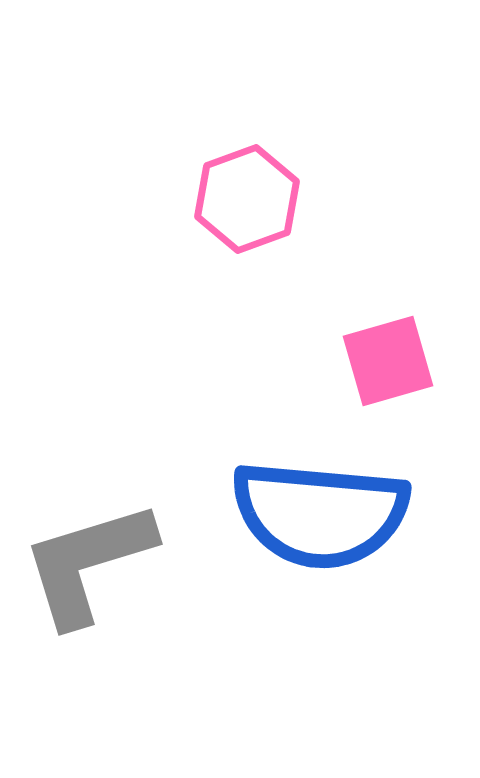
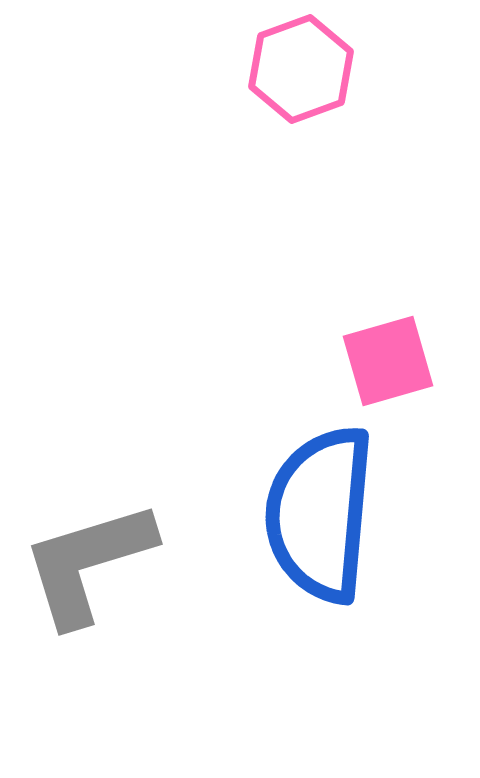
pink hexagon: moved 54 px right, 130 px up
blue semicircle: rotated 90 degrees clockwise
